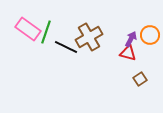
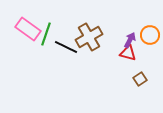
green line: moved 2 px down
purple arrow: moved 1 px left, 1 px down
